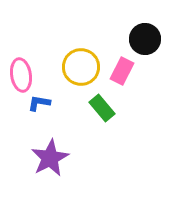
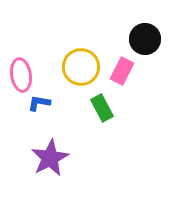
green rectangle: rotated 12 degrees clockwise
